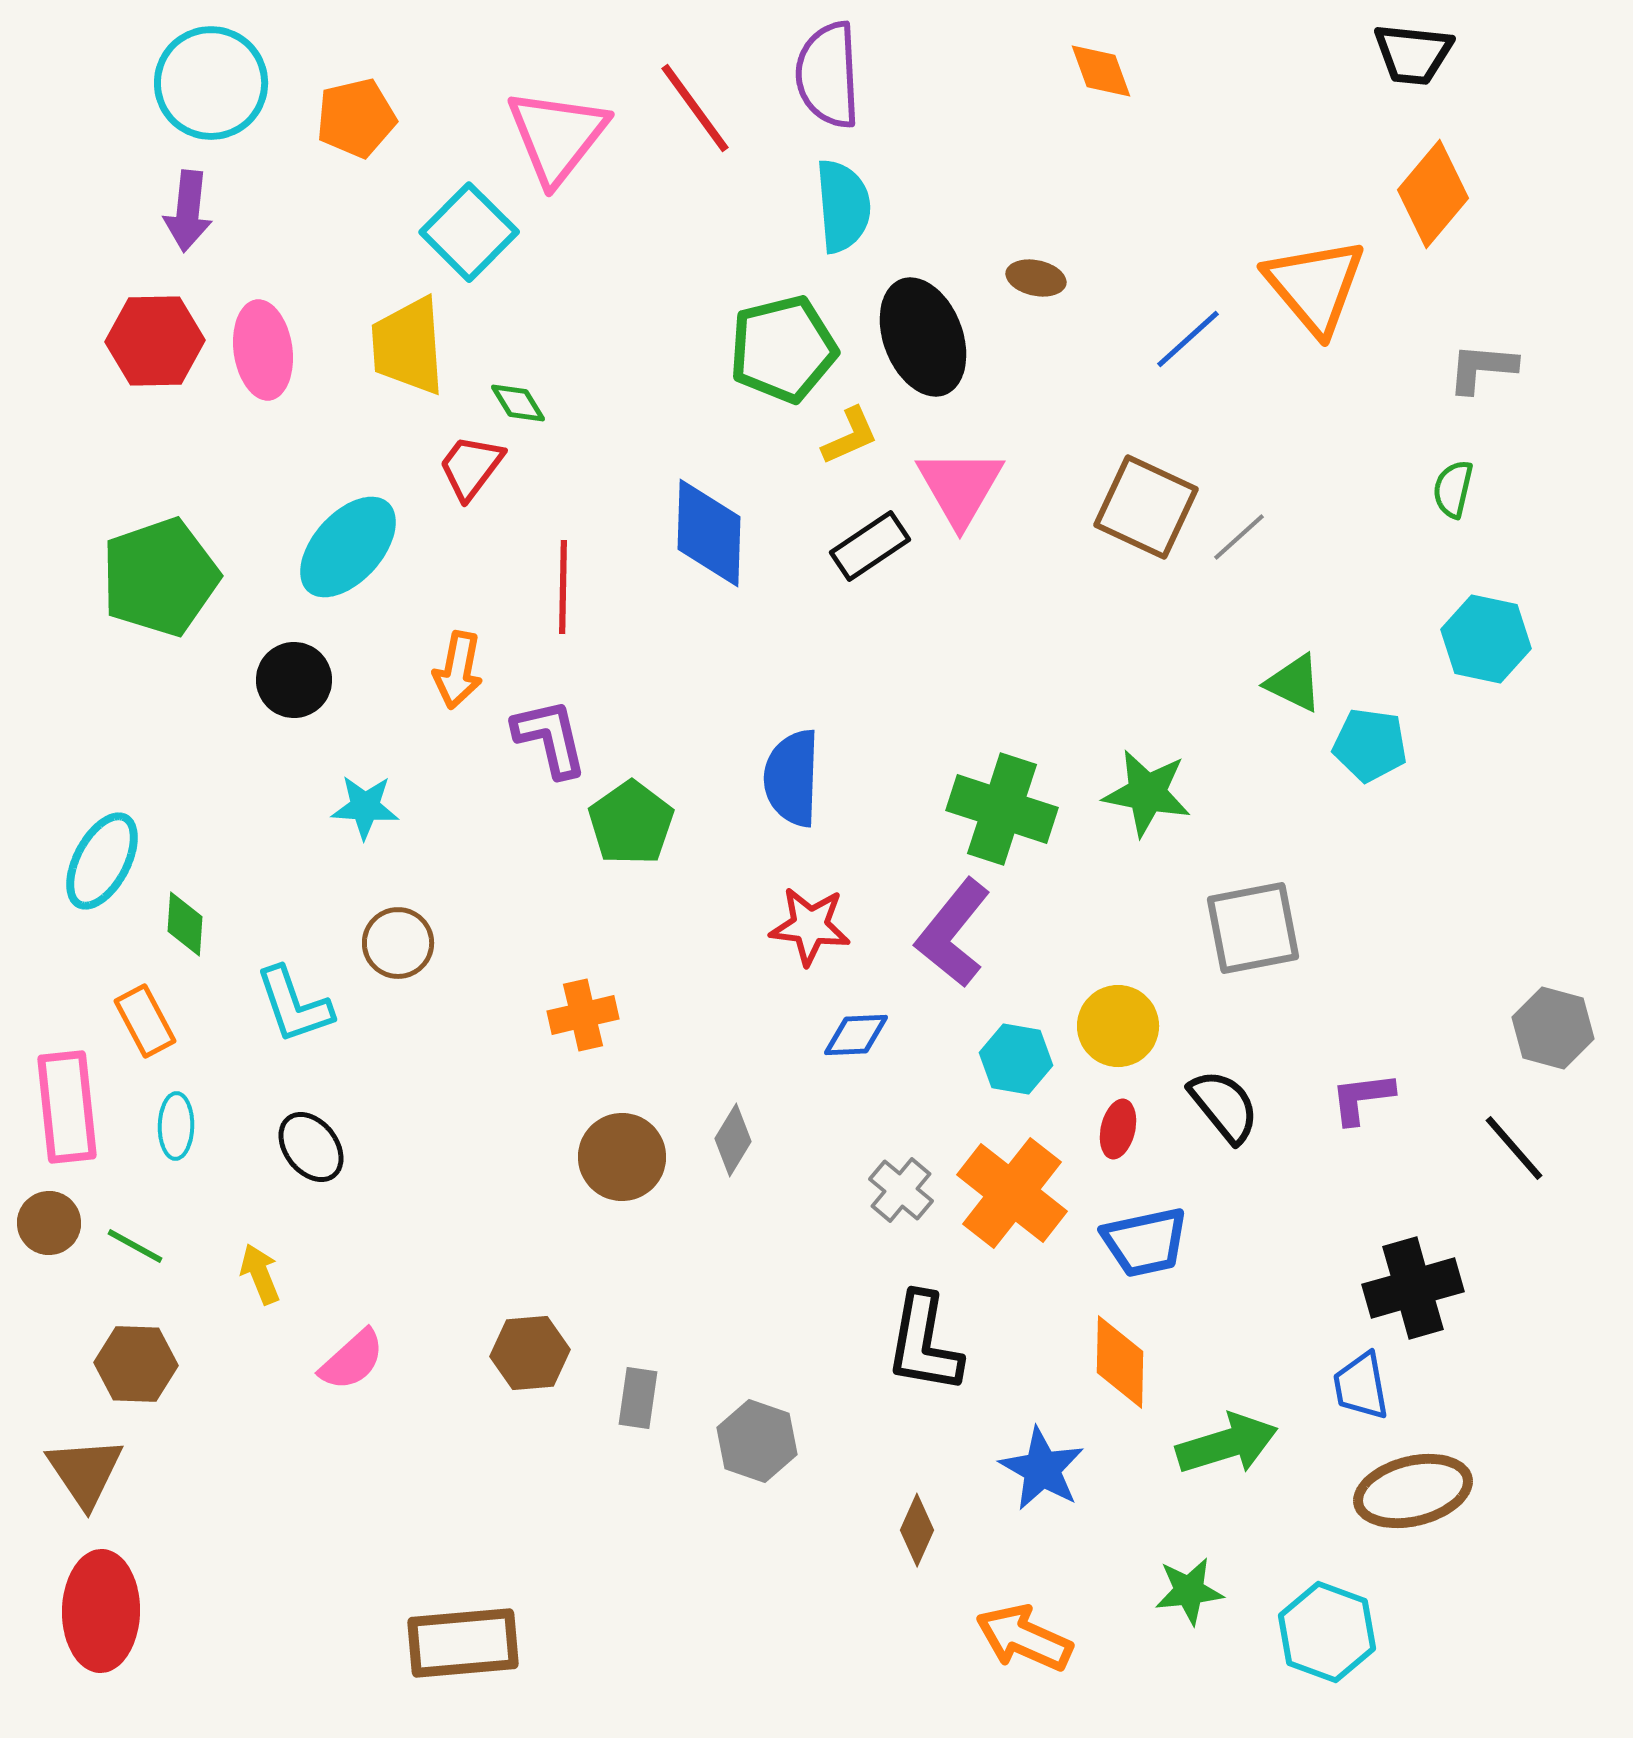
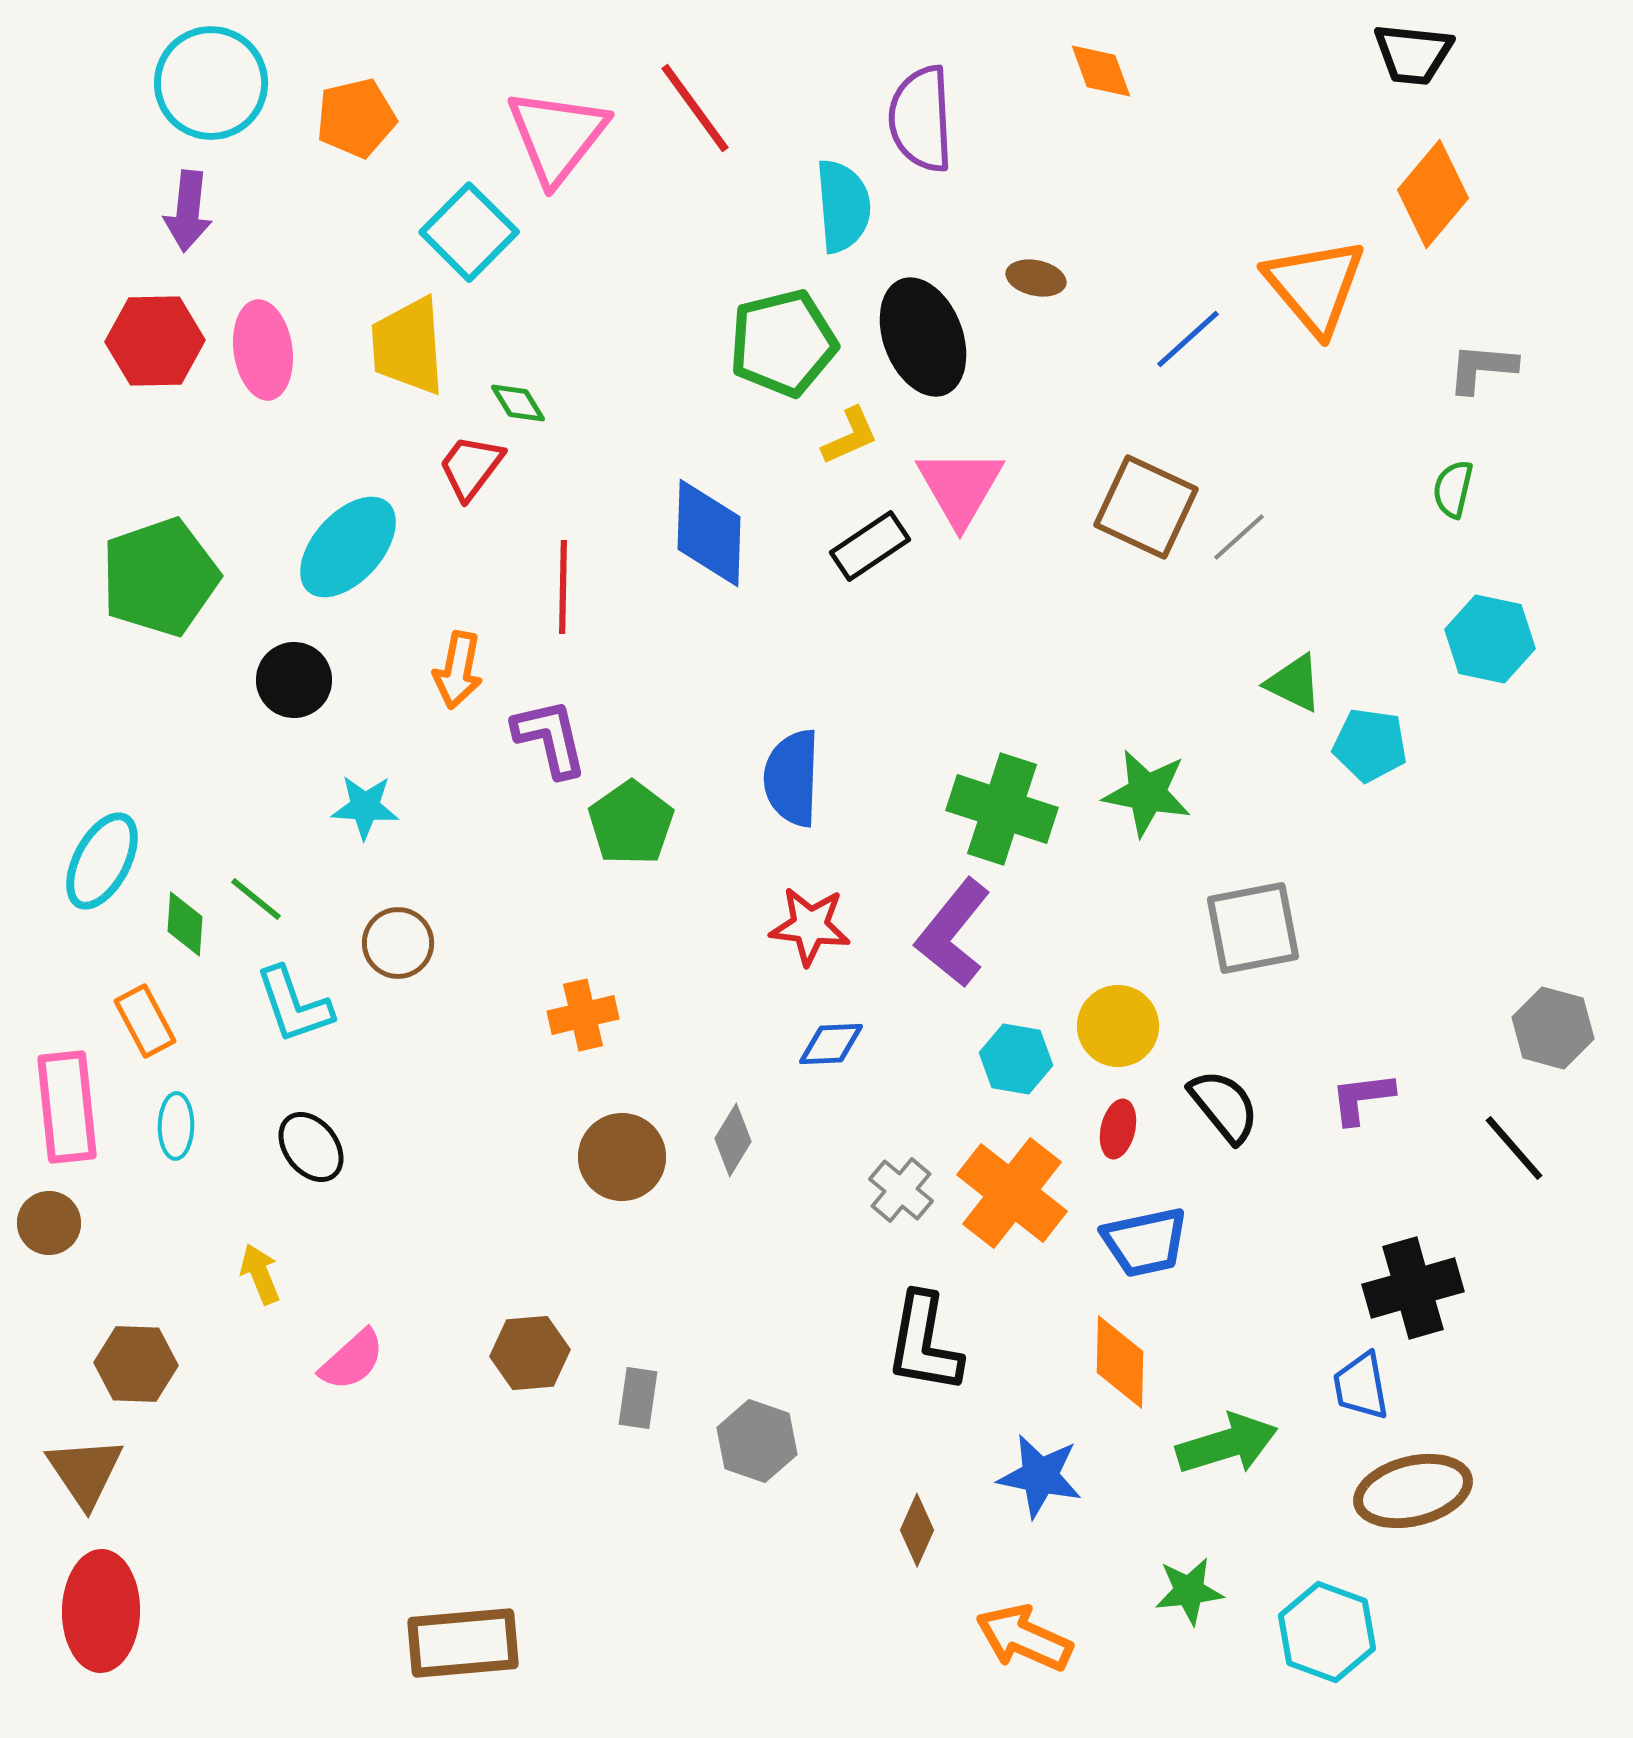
purple semicircle at (828, 75): moved 93 px right, 44 px down
green pentagon at (783, 349): moved 6 px up
cyan hexagon at (1486, 639): moved 4 px right
blue diamond at (856, 1035): moved 25 px left, 9 px down
green line at (135, 1246): moved 121 px right, 347 px up; rotated 10 degrees clockwise
blue star at (1042, 1469): moved 2 px left, 7 px down; rotated 18 degrees counterclockwise
